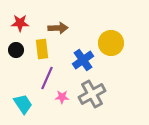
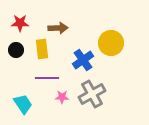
purple line: rotated 65 degrees clockwise
